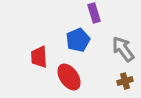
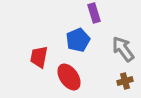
red trapezoid: rotated 15 degrees clockwise
